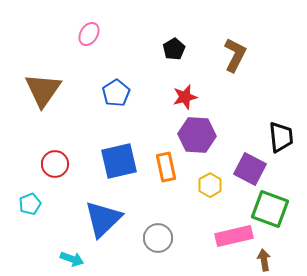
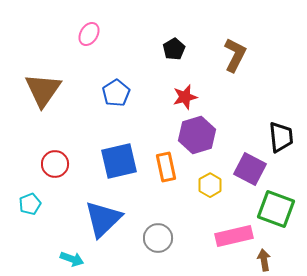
purple hexagon: rotated 21 degrees counterclockwise
green square: moved 6 px right
